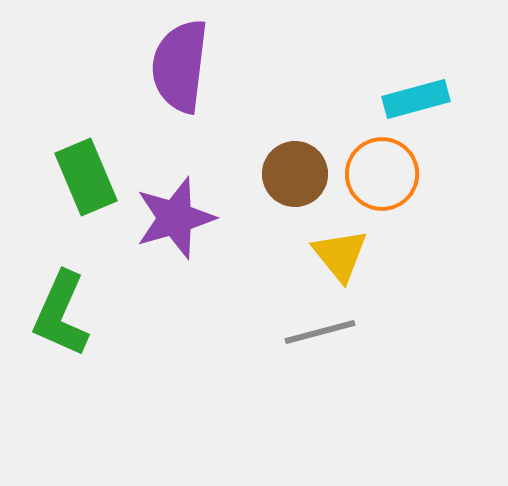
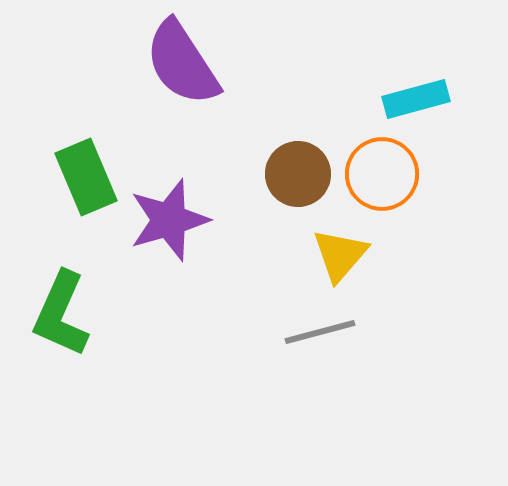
purple semicircle: moved 2 px right, 3 px up; rotated 40 degrees counterclockwise
brown circle: moved 3 px right
purple star: moved 6 px left, 2 px down
yellow triangle: rotated 20 degrees clockwise
